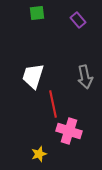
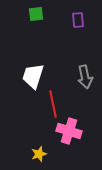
green square: moved 1 px left, 1 px down
purple rectangle: rotated 35 degrees clockwise
